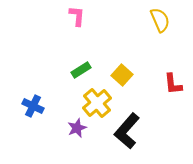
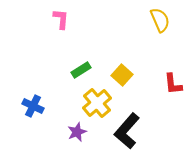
pink L-shape: moved 16 px left, 3 px down
purple star: moved 4 px down
